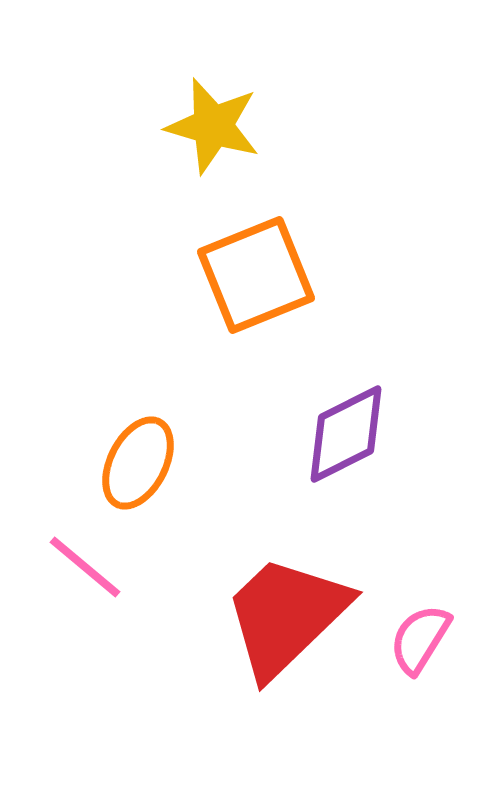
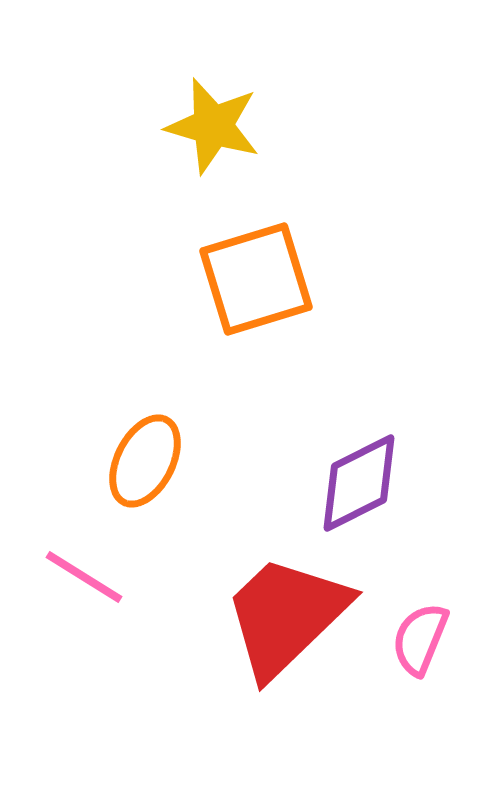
orange square: moved 4 px down; rotated 5 degrees clockwise
purple diamond: moved 13 px right, 49 px down
orange ellipse: moved 7 px right, 2 px up
pink line: moved 1 px left, 10 px down; rotated 8 degrees counterclockwise
pink semicircle: rotated 10 degrees counterclockwise
